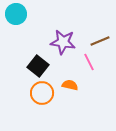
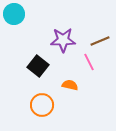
cyan circle: moved 2 px left
purple star: moved 2 px up; rotated 10 degrees counterclockwise
orange circle: moved 12 px down
